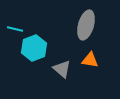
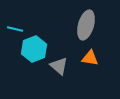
cyan hexagon: moved 1 px down
orange triangle: moved 2 px up
gray triangle: moved 3 px left, 3 px up
